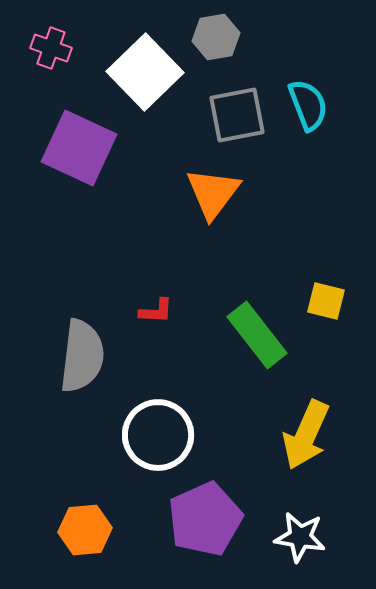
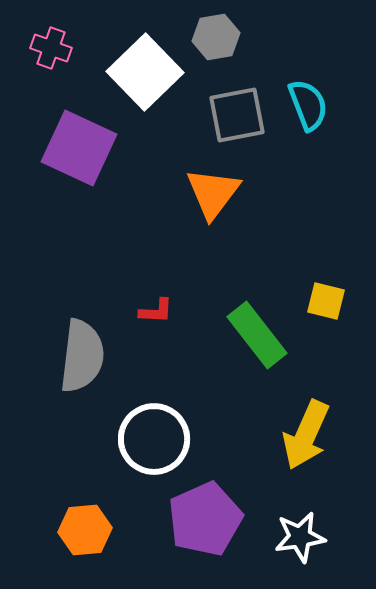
white circle: moved 4 px left, 4 px down
white star: rotated 18 degrees counterclockwise
